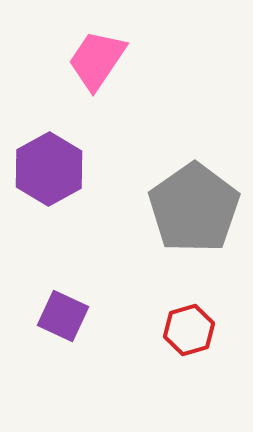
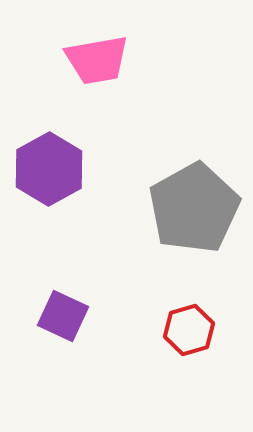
pink trapezoid: rotated 134 degrees counterclockwise
gray pentagon: rotated 6 degrees clockwise
